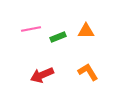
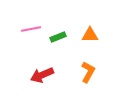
orange triangle: moved 4 px right, 4 px down
orange L-shape: rotated 60 degrees clockwise
